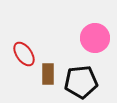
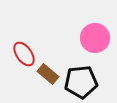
brown rectangle: rotated 50 degrees counterclockwise
